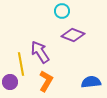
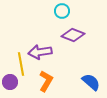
purple arrow: rotated 65 degrees counterclockwise
blue semicircle: rotated 48 degrees clockwise
